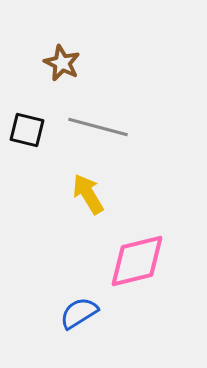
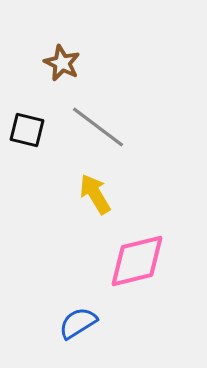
gray line: rotated 22 degrees clockwise
yellow arrow: moved 7 px right
blue semicircle: moved 1 px left, 10 px down
